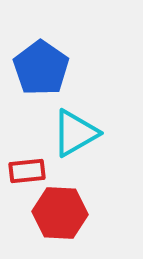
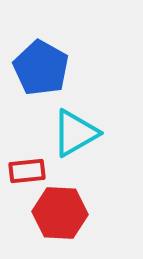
blue pentagon: rotated 6 degrees counterclockwise
